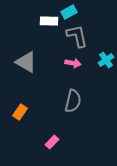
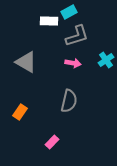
gray L-shape: rotated 85 degrees clockwise
gray semicircle: moved 4 px left
